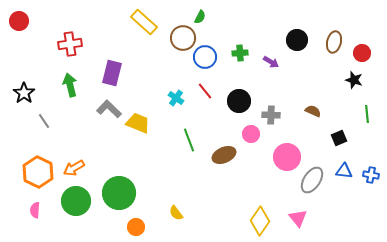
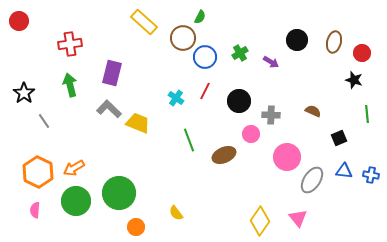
green cross at (240, 53): rotated 28 degrees counterclockwise
red line at (205, 91): rotated 66 degrees clockwise
